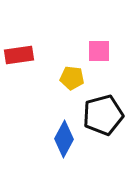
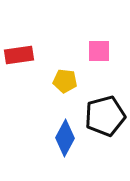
yellow pentagon: moved 7 px left, 3 px down
black pentagon: moved 2 px right, 1 px down
blue diamond: moved 1 px right, 1 px up
